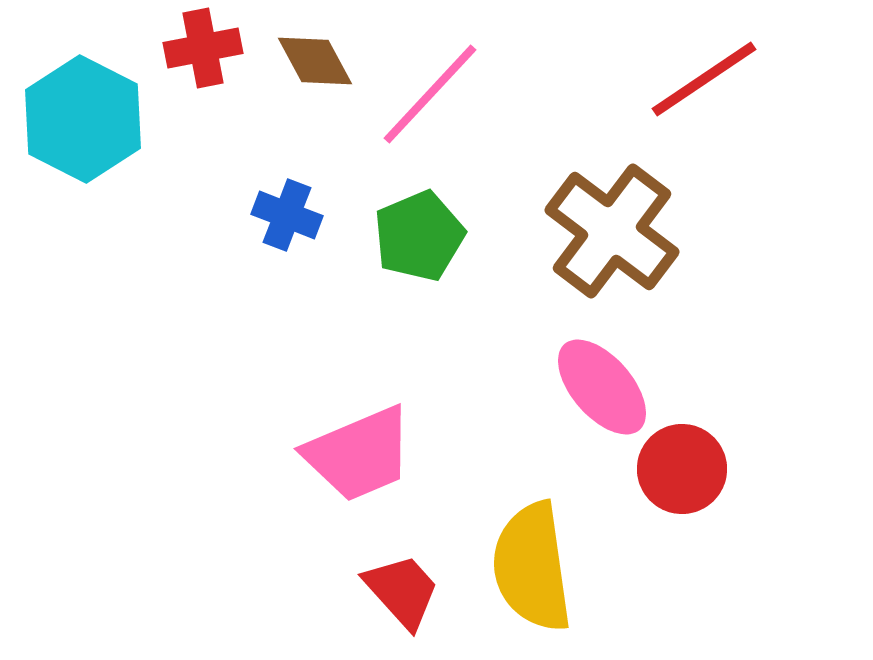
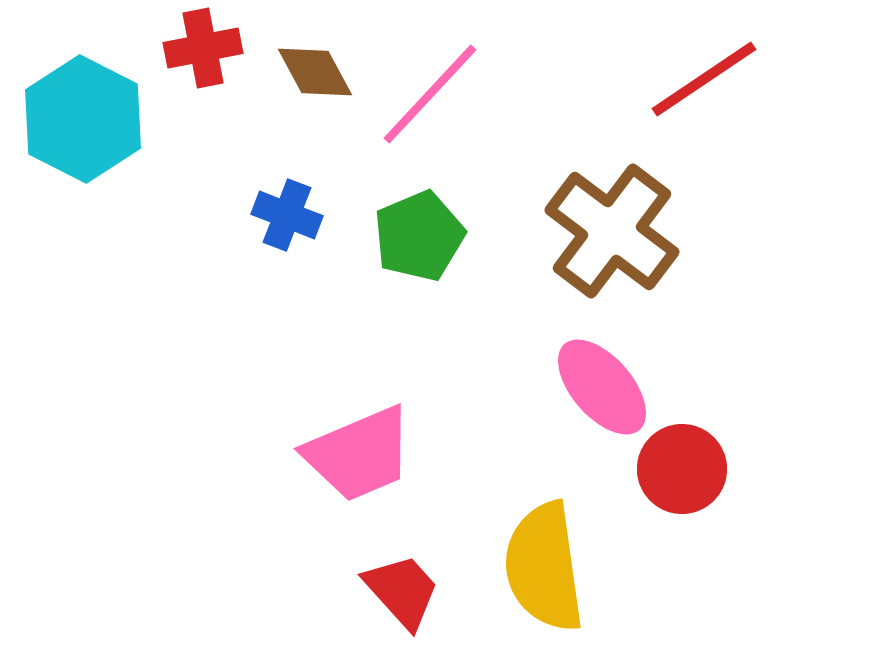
brown diamond: moved 11 px down
yellow semicircle: moved 12 px right
